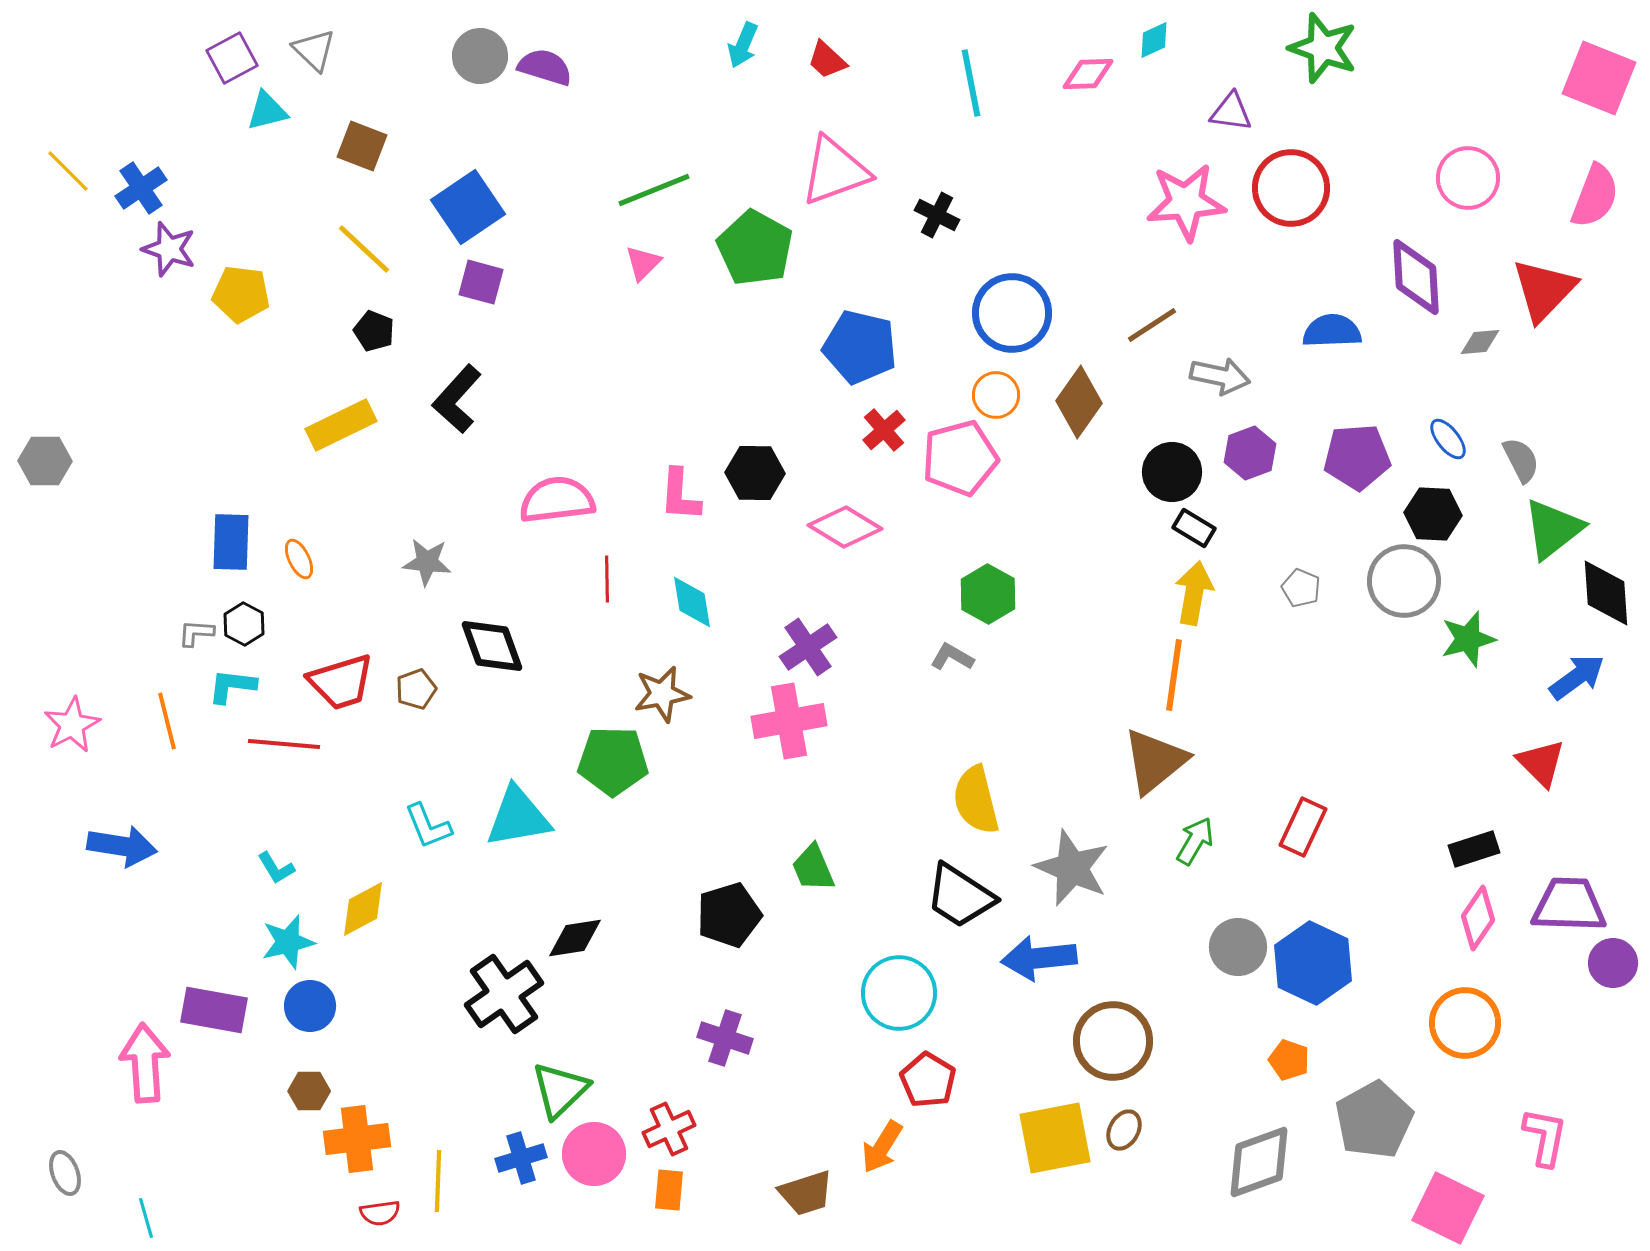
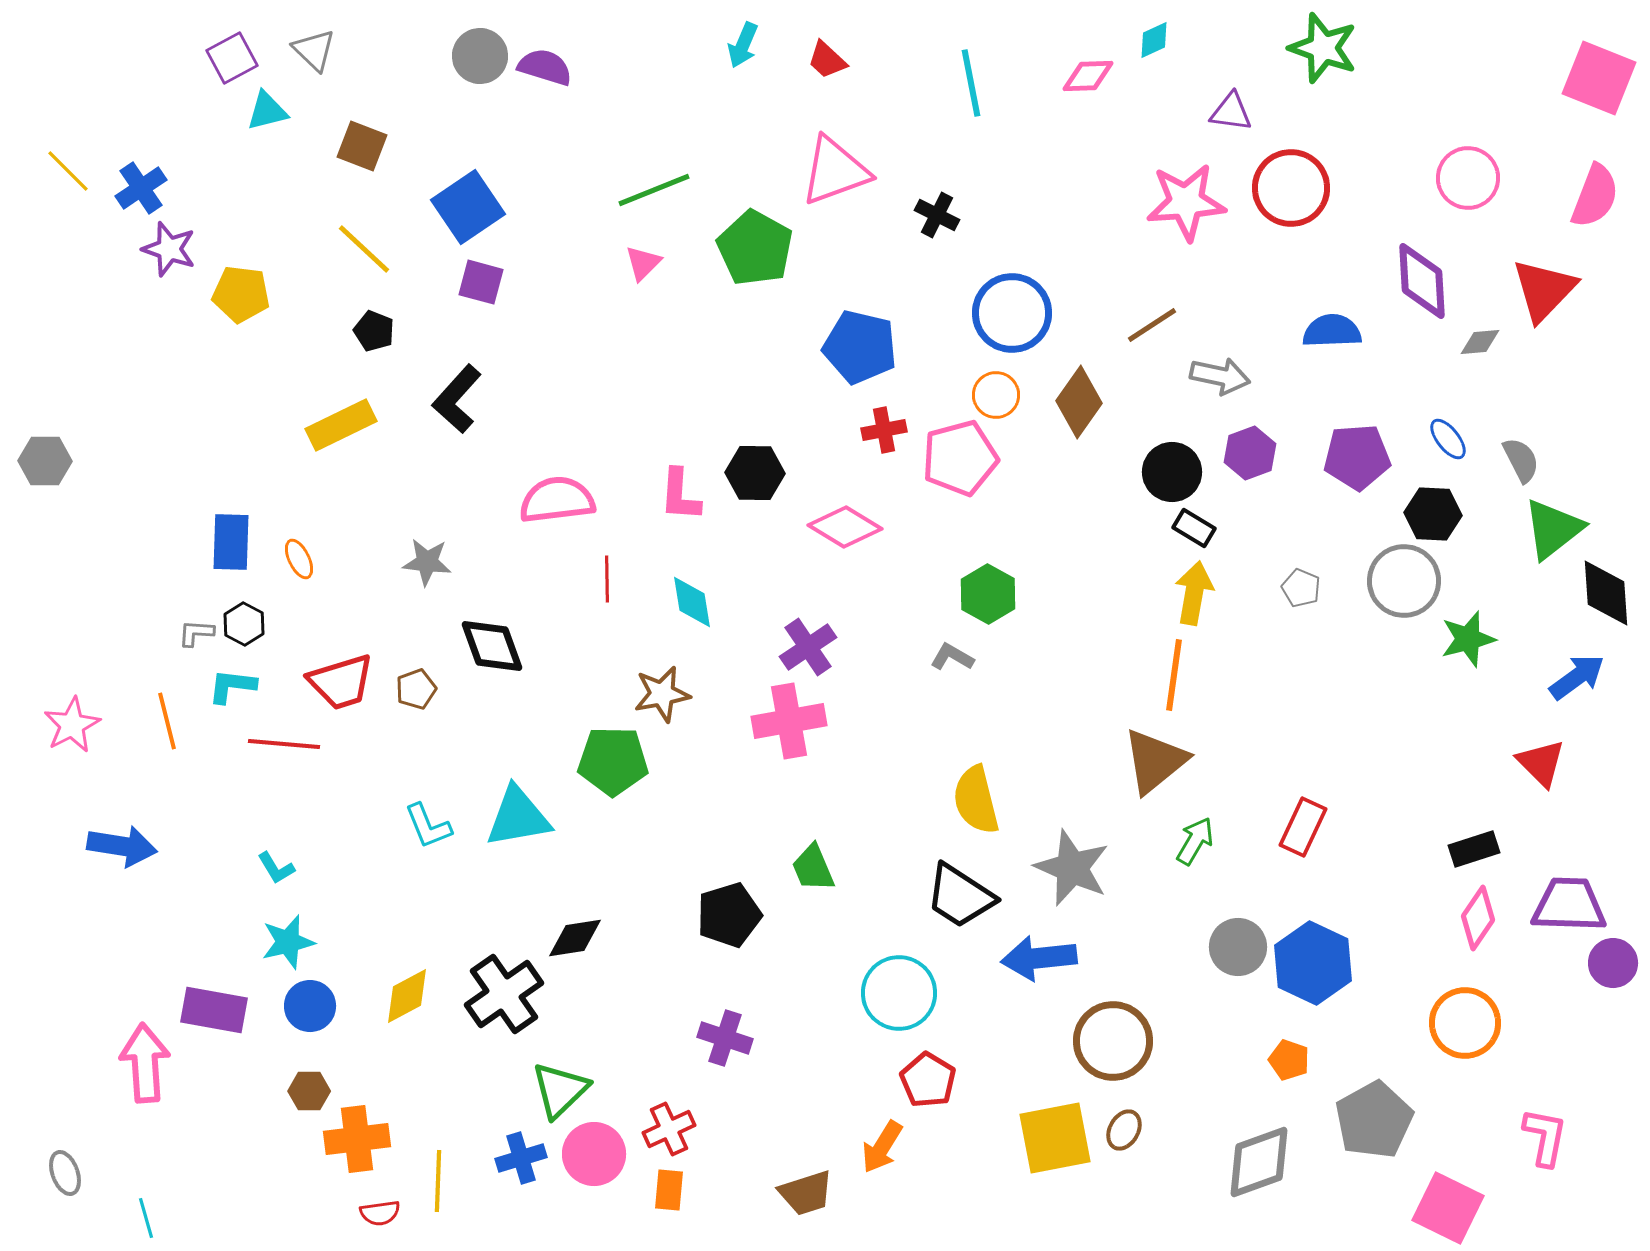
pink diamond at (1088, 74): moved 2 px down
purple diamond at (1416, 277): moved 6 px right, 4 px down
red cross at (884, 430): rotated 30 degrees clockwise
yellow diamond at (363, 909): moved 44 px right, 87 px down
